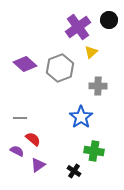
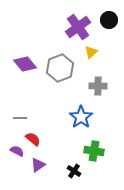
purple diamond: rotated 10 degrees clockwise
